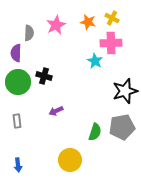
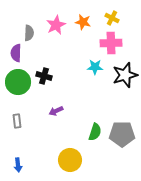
orange star: moved 5 px left
cyan star: moved 6 px down; rotated 28 degrees counterclockwise
black star: moved 16 px up
gray pentagon: moved 7 px down; rotated 10 degrees clockwise
